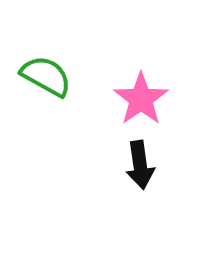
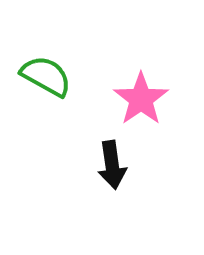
black arrow: moved 28 px left
